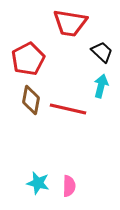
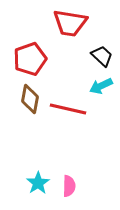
black trapezoid: moved 4 px down
red pentagon: moved 2 px right; rotated 8 degrees clockwise
cyan arrow: rotated 130 degrees counterclockwise
brown diamond: moved 1 px left, 1 px up
cyan star: rotated 25 degrees clockwise
